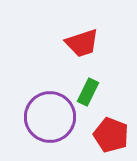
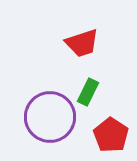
red pentagon: rotated 12 degrees clockwise
